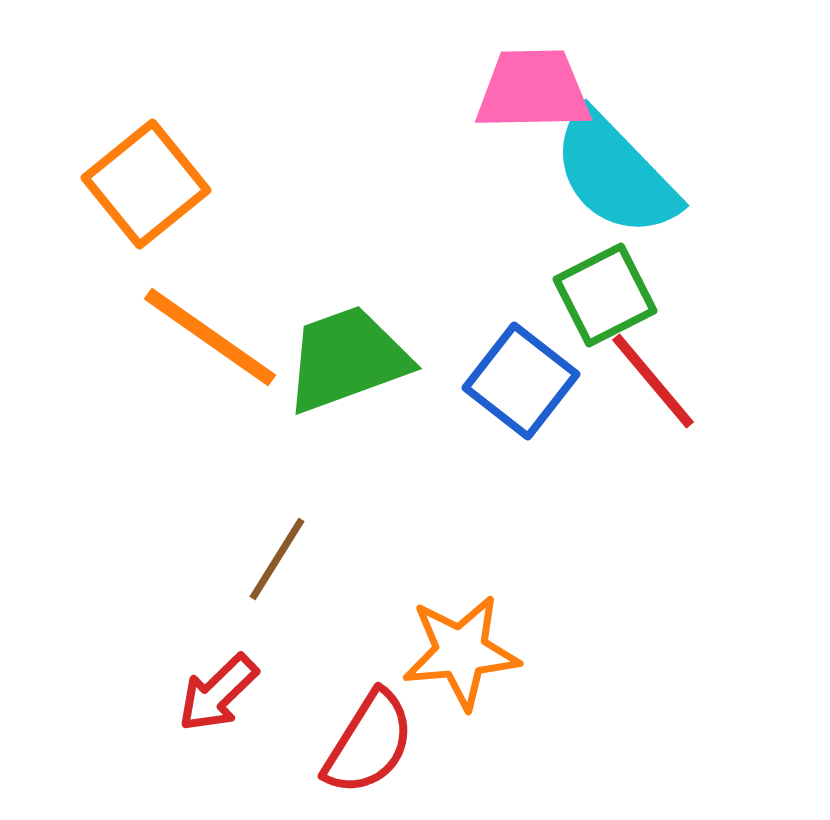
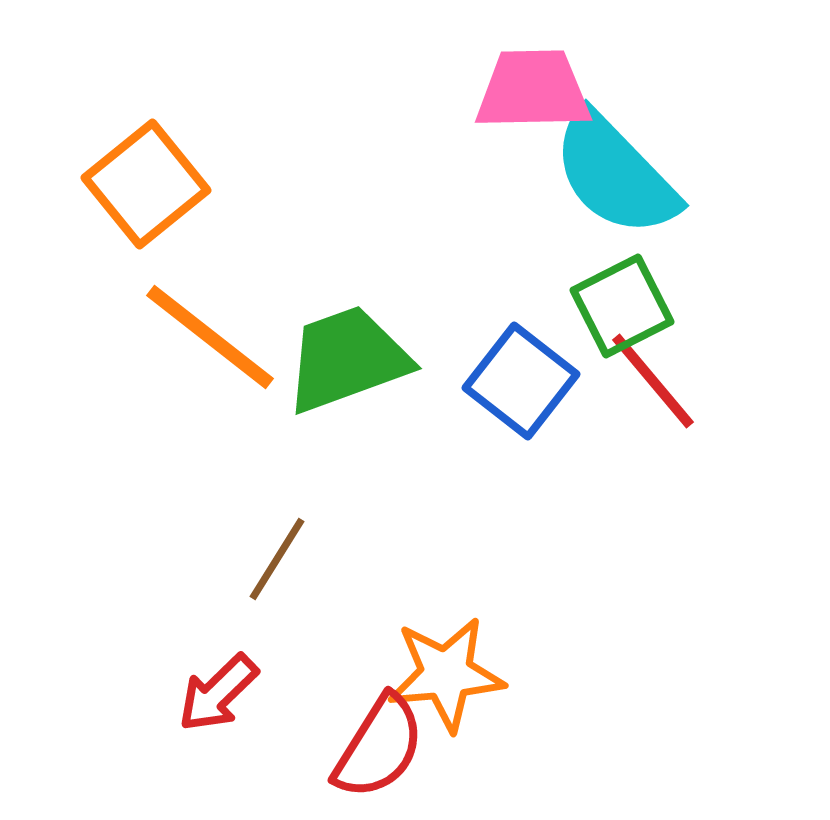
green square: moved 17 px right, 11 px down
orange line: rotated 3 degrees clockwise
orange star: moved 15 px left, 22 px down
red semicircle: moved 10 px right, 4 px down
